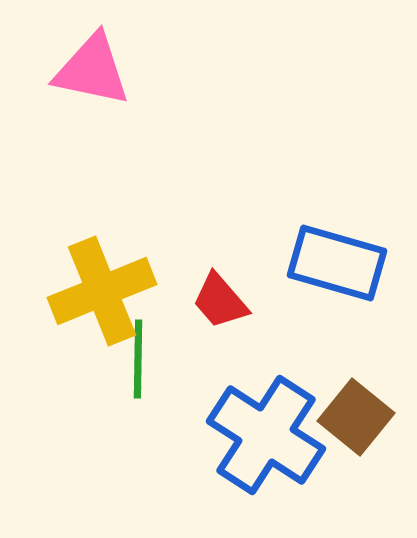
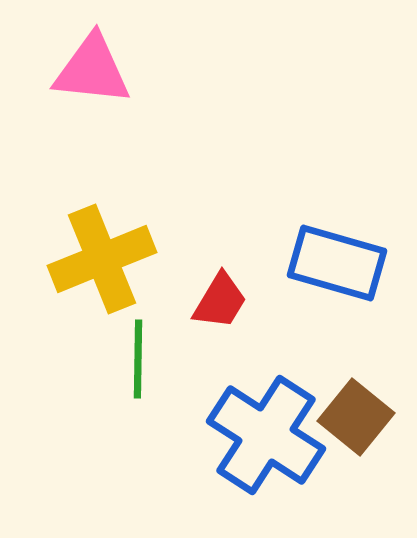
pink triangle: rotated 6 degrees counterclockwise
yellow cross: moved 32 px up
red trapezoid: rotated 108 degrees counterclockwise
